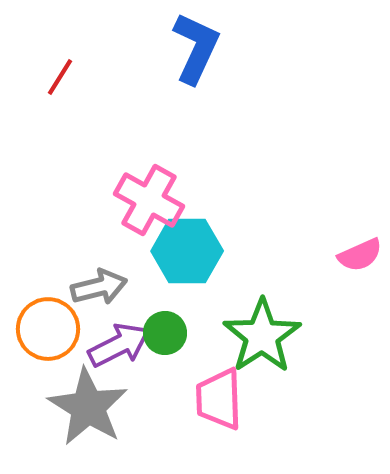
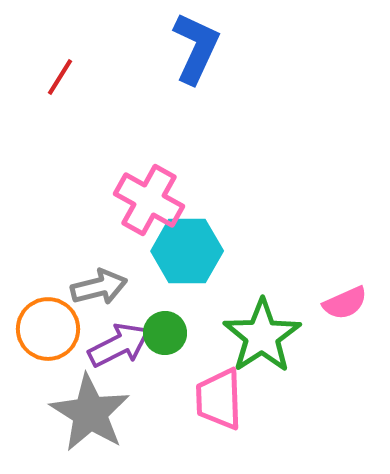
pink semicircle: moved 15 px left, 48 px down
gray star: moved 2 px right, 6 px down
